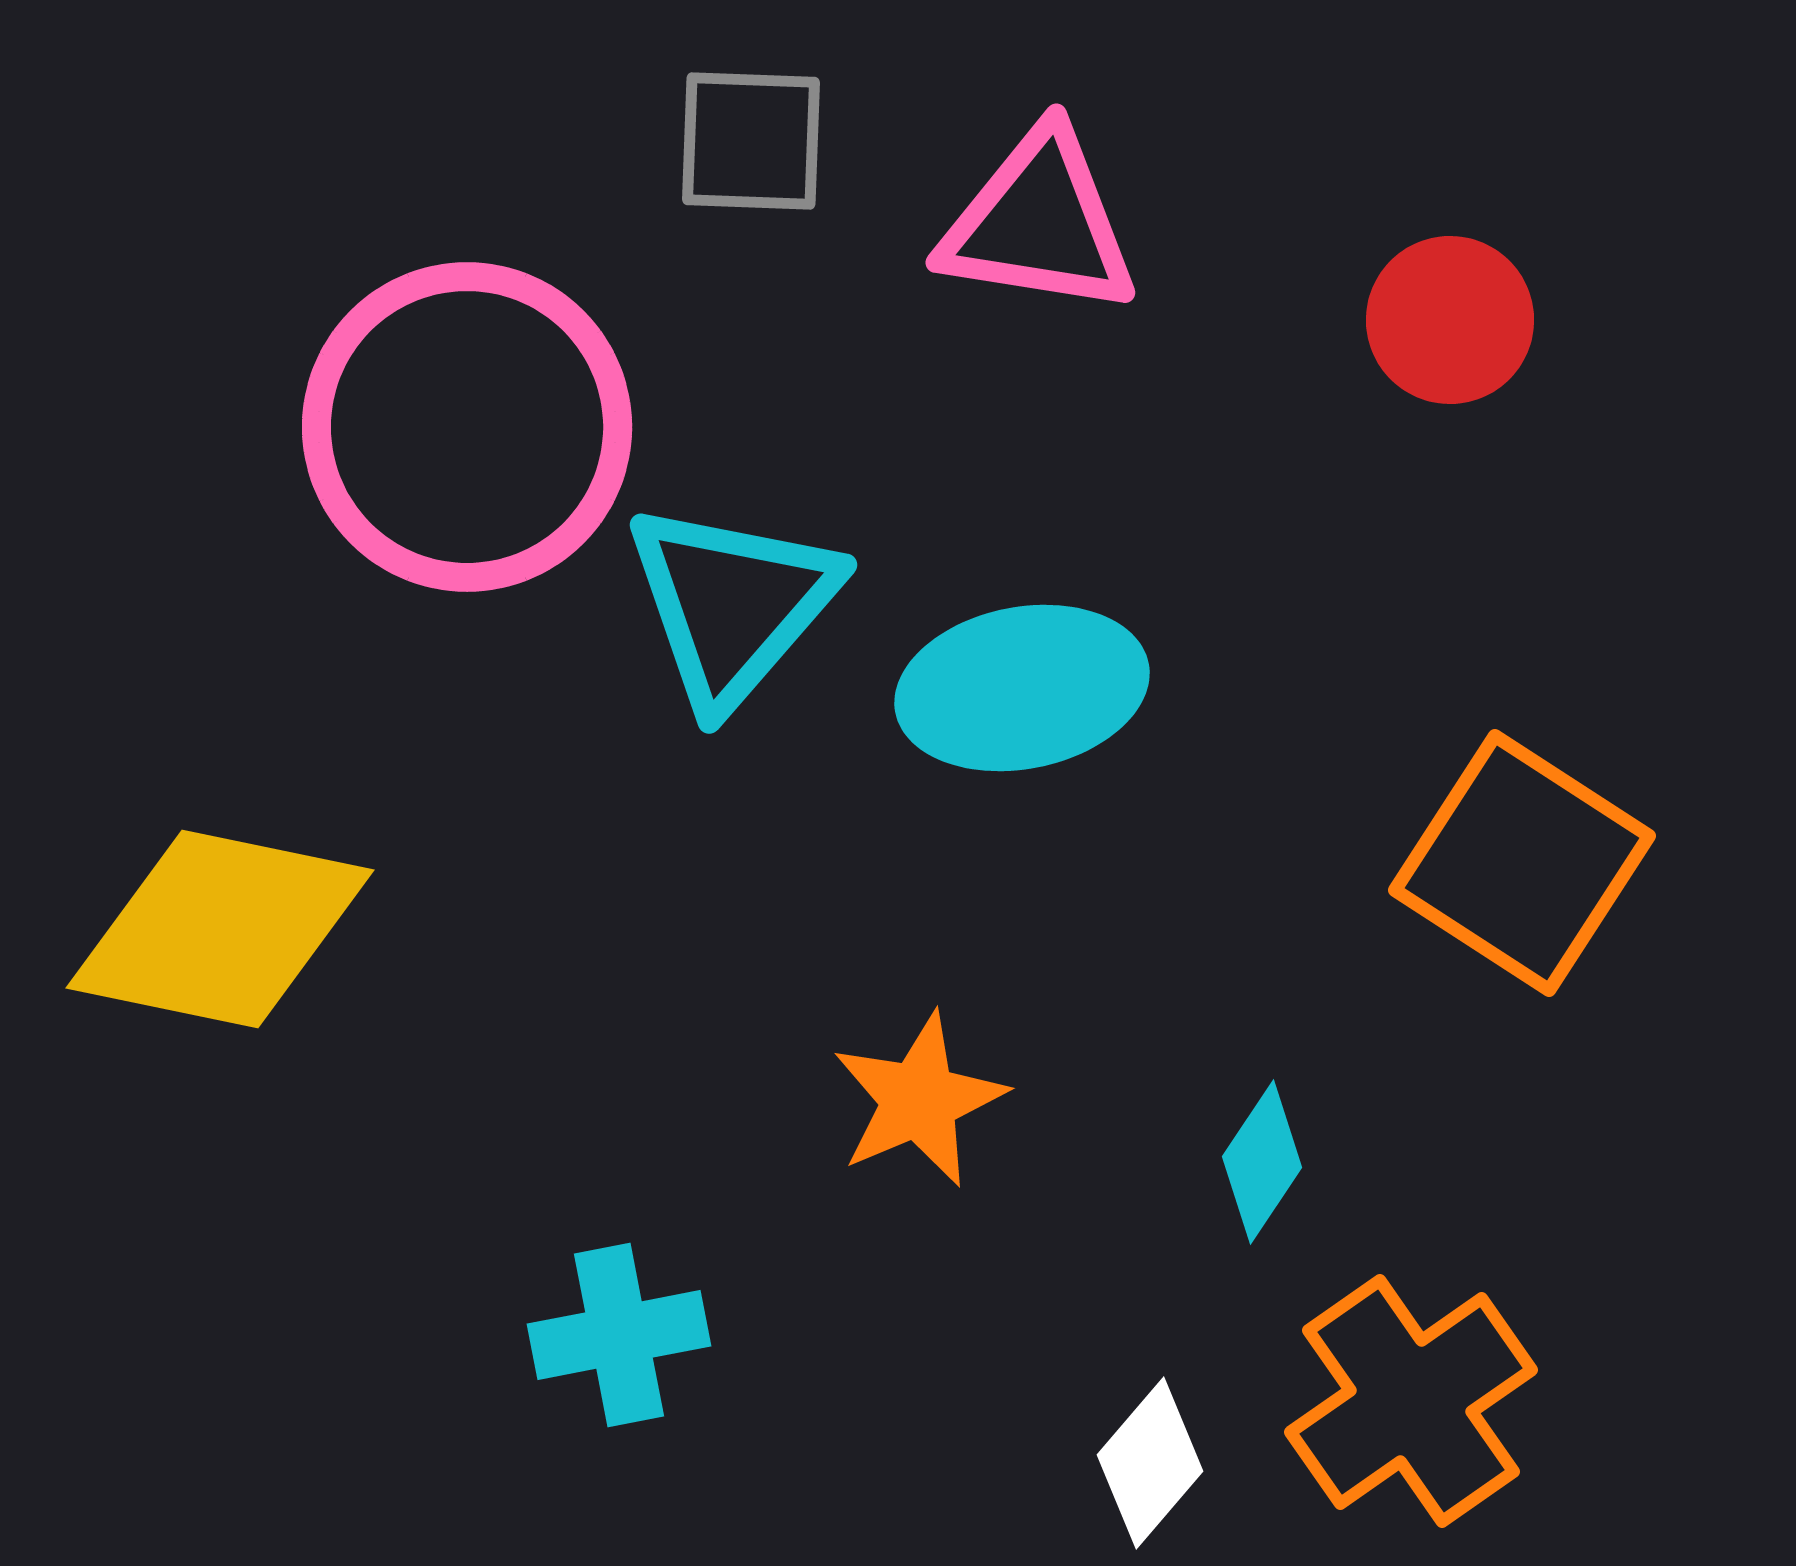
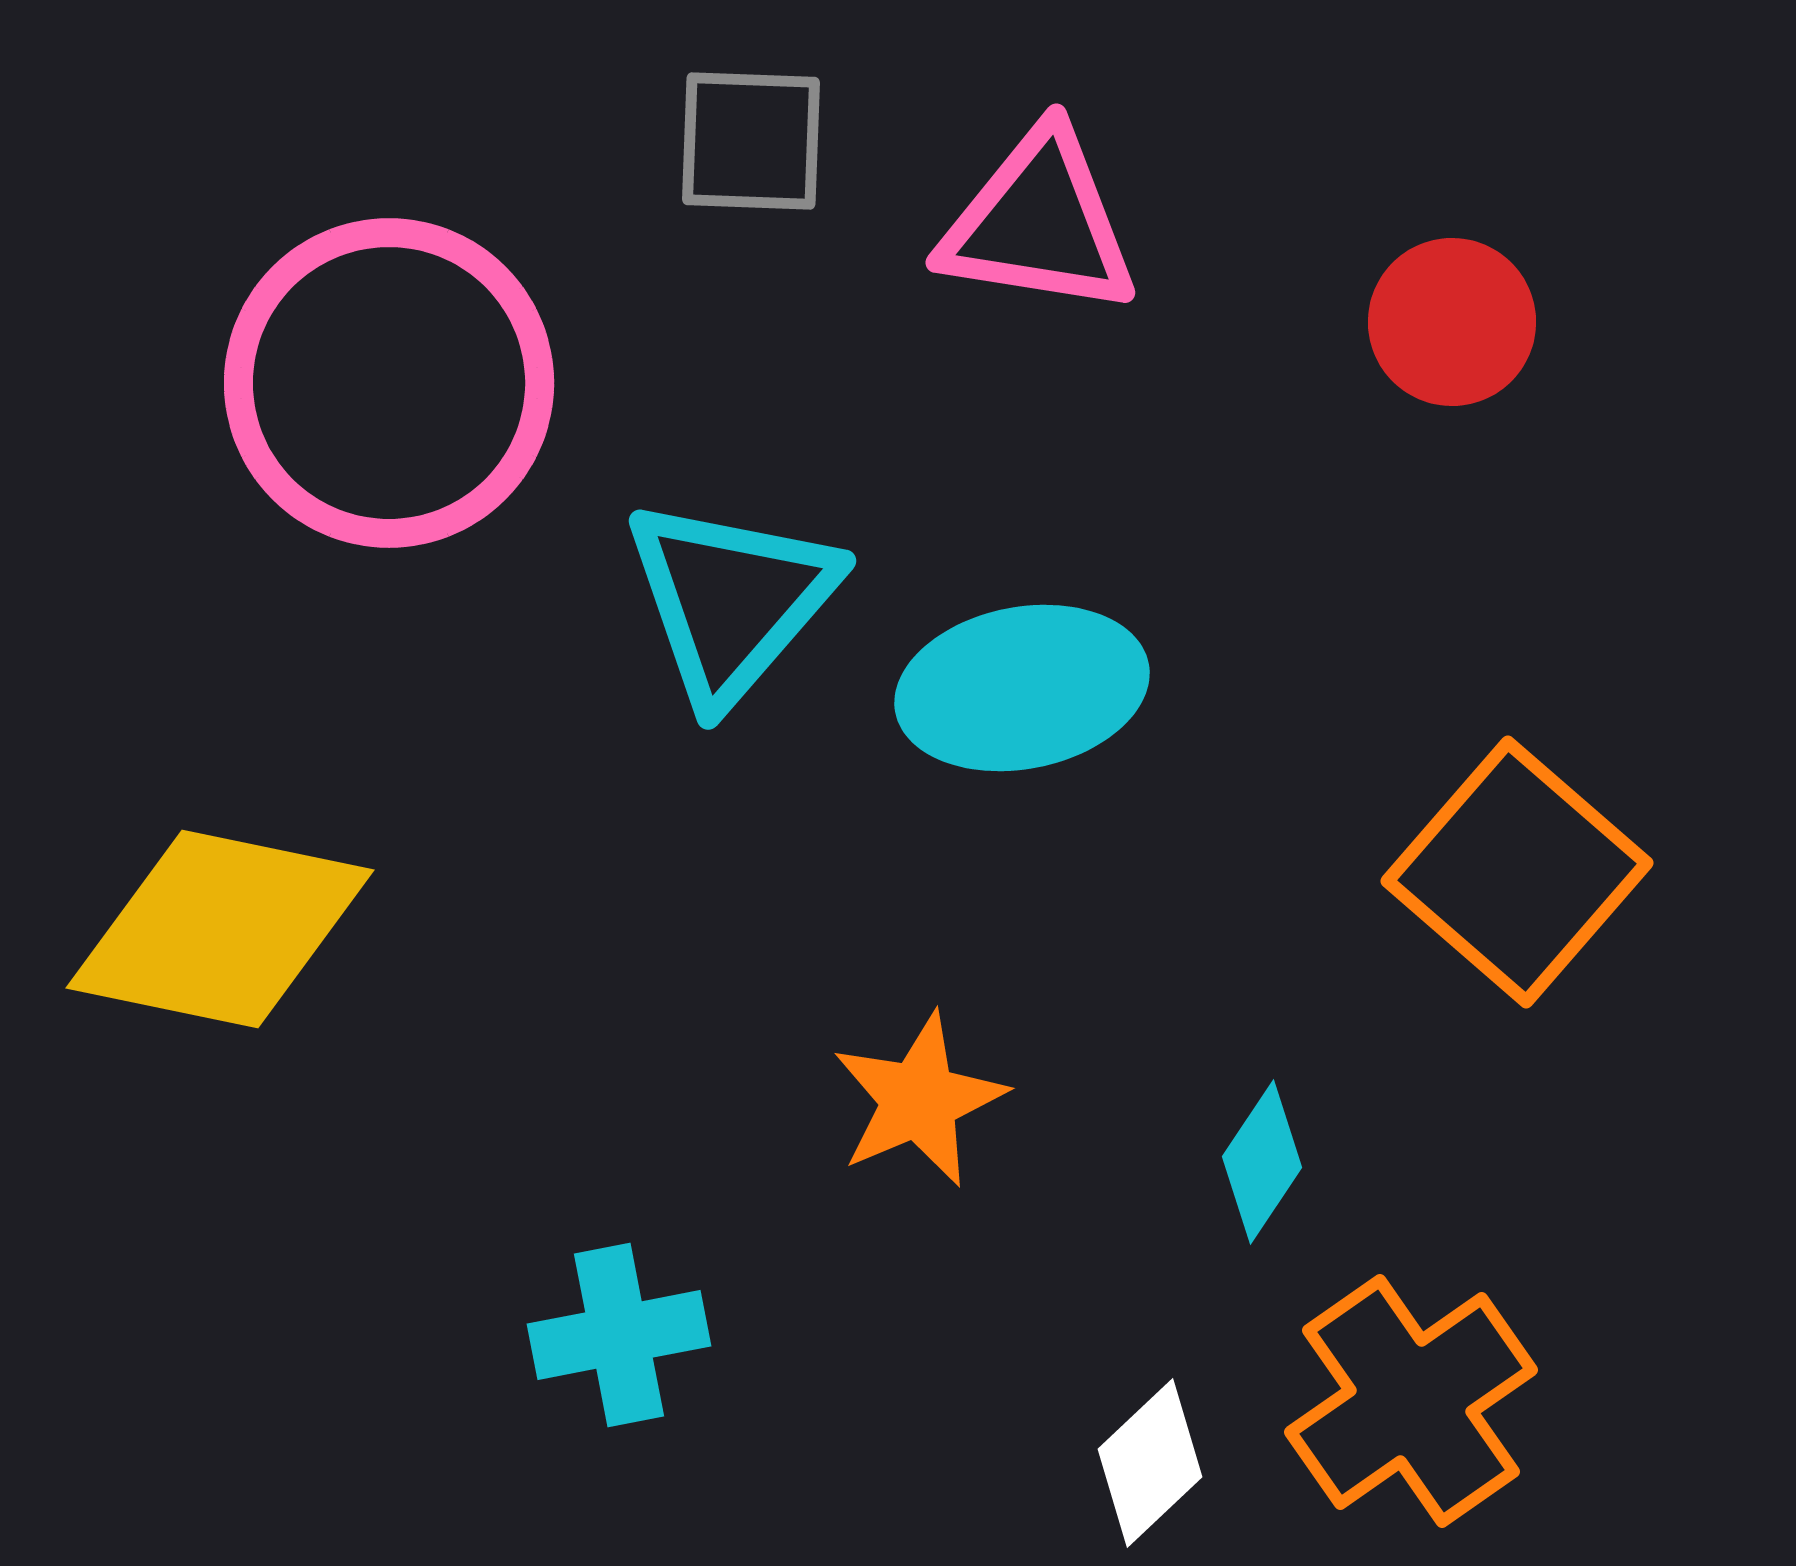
red circle: moved 2 px right, 2 px down
pink circle: moved 78 px left, 44 px up
cyan triangle: moved 1 px left, 4 px up
orange square: moved 5 px left, 9 px down; rotated 8 degrees clockwise
white diamond: rotated 6 degrees clockwise
